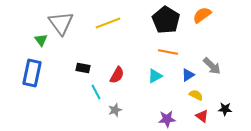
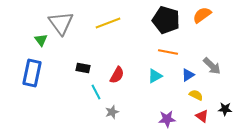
black pentagon: rotated 16 degrees counterclockwise
gray star: moved 3 px left, 2 px down
